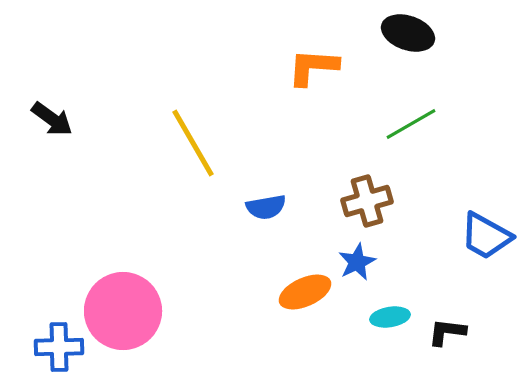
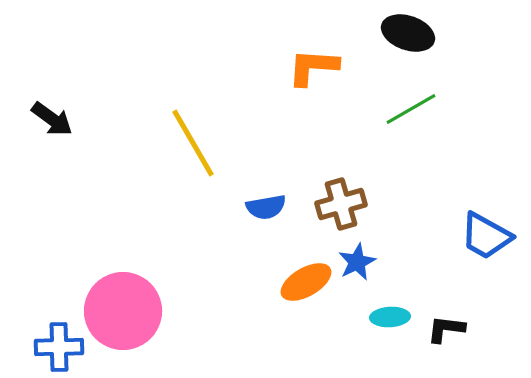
green line: moved 15 px up
brown cross: moved 26 px left, 3 px down
orange ellipse: moved 1 px right, 10 px up; rotated 6 degrees counterclockwise
cyan ellipse: rotated 6 degrees clockwise
black L-shape: moved 1 px left, 3 px up
